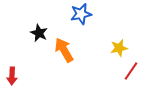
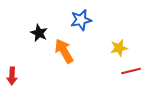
blue star: moved 6 px down
orange arrow: moved 1 px down
red line: rotated 42 degrees clockwise
